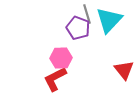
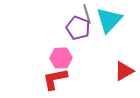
red triangle: moved 1 px down; rotated 40 degrees clockwise
red L-shape: rotated 16 degrees clockwise
